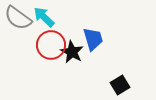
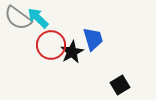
cyan arrow: moved 6 px left, 1 px down
black star: rotated 15 degrees clockwise
